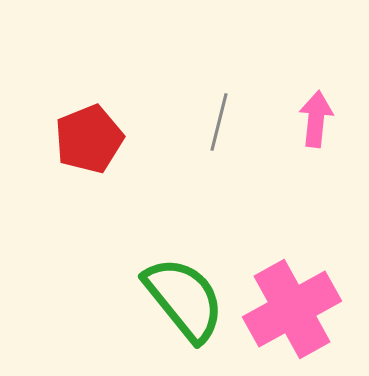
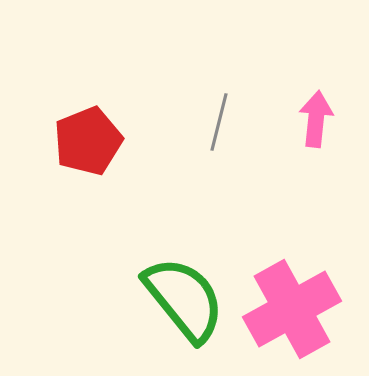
red pentagon: moved 1 px left, 2 px down
